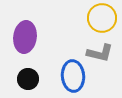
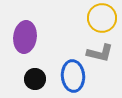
black circle: moved 7 px right
